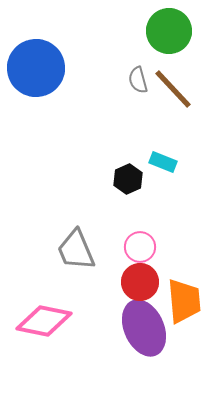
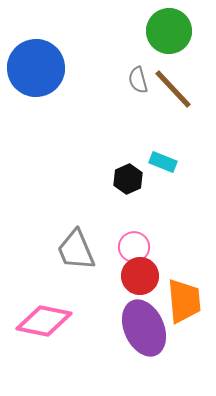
pink circle: moved 6 px left
red circle: moved 6 px up
